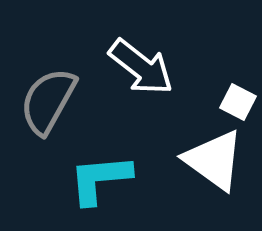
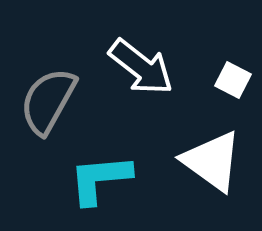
white square: moved 5 px left, 22 px up
white triangle: moved 2 px left, 1 px down
